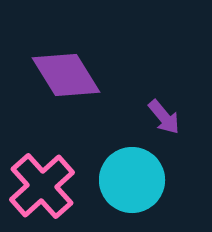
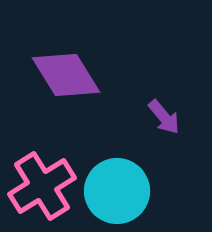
cyan circle: moved 15 px left, 11 px down
pink cross: rotated 10 degrees clockwise
